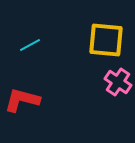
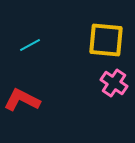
pink cross: moved 4 px left, 1 px down
red L-shape: rotated 12 degrees clockwise
